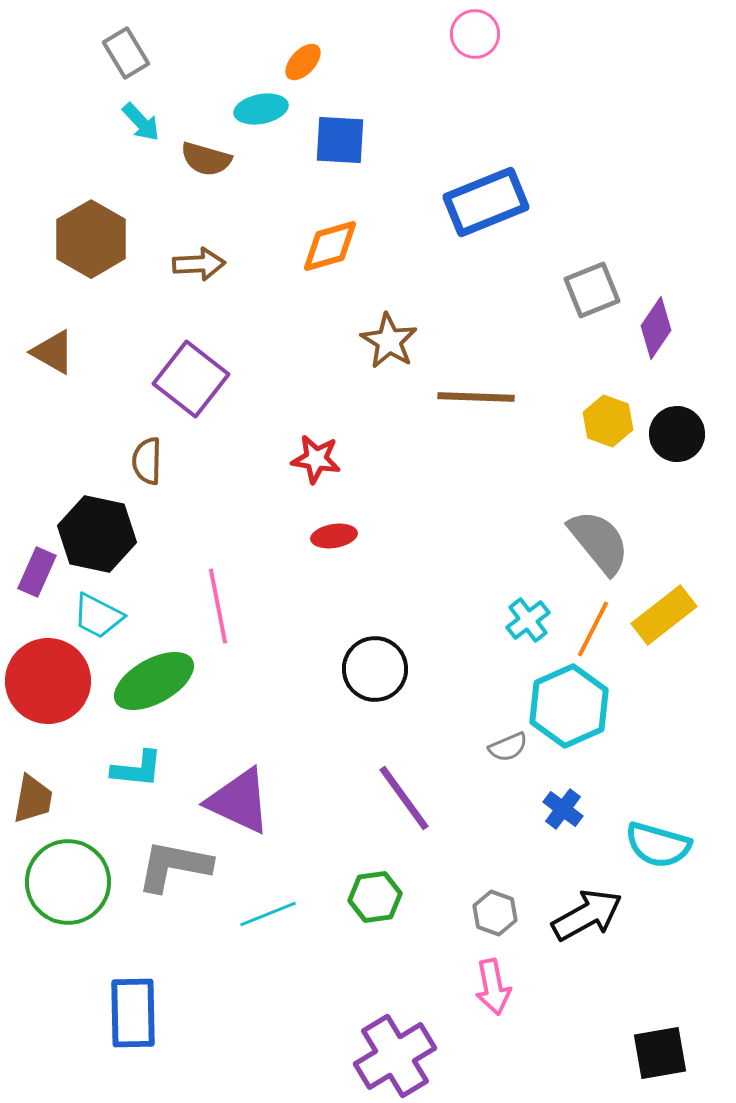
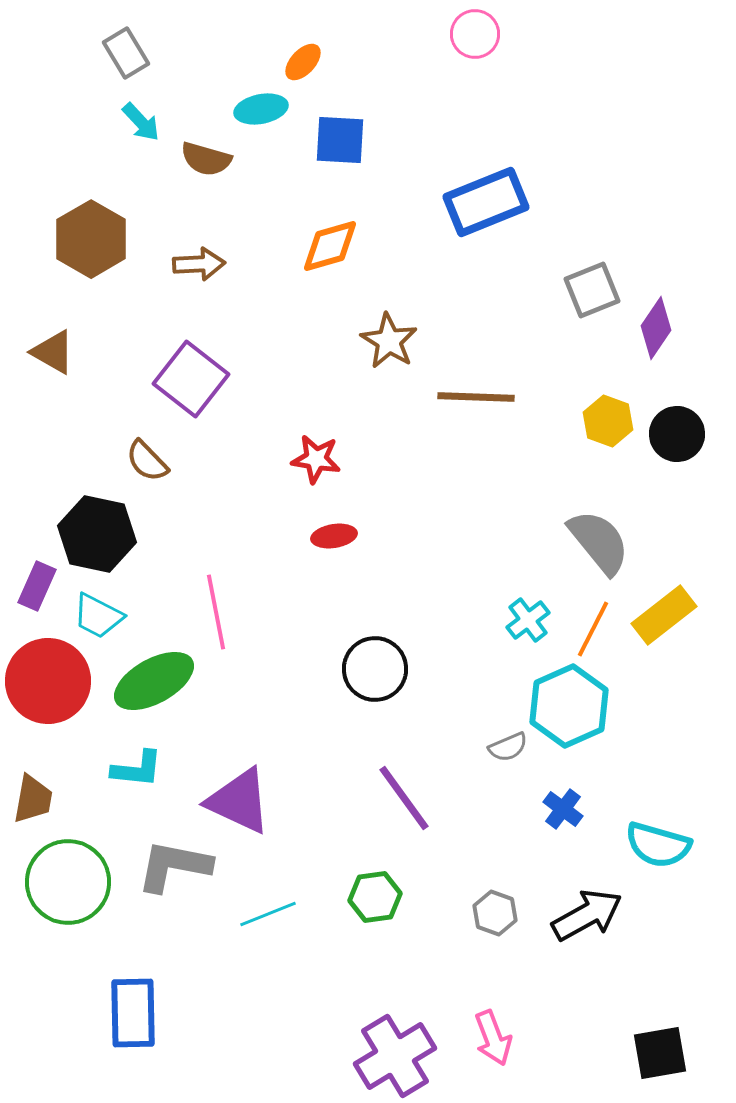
brown semicircle at (147, 461): rotated 45 degrees counterclockwise
purple rectangle at (37, 572): moved 14 px down
pink line at (218, 606): moved 2 px left, 6 px down
pink arrow at (493, 987): moved 51 px down; rotated 10 degrees counterclockwise
